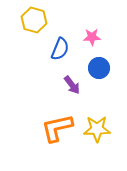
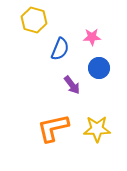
orange L-shape: moved 4 px left
